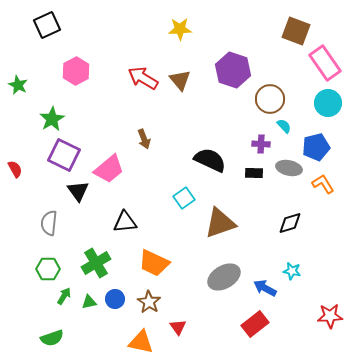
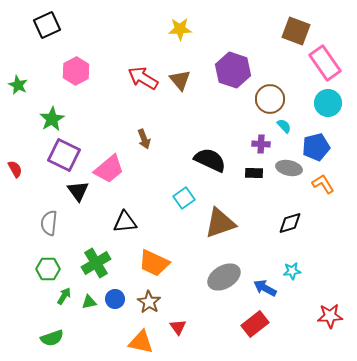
cyan star at (292, 271): rotated 18 degrees counterclockwise
